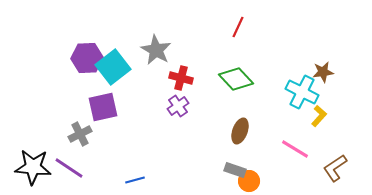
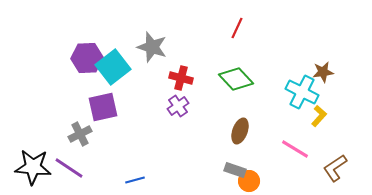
red line: moved 1 px left, 1 px down
gray star: moved 4 px left, 3 px up; rotated 12 degrees counterclockwise
